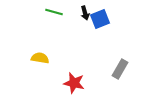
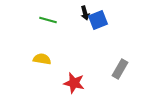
green line: moved 6 px left, 8 px down
blue square: moved 2 px left, 1 px down
yellow semicircle: moved 2 px right, 1 px down
